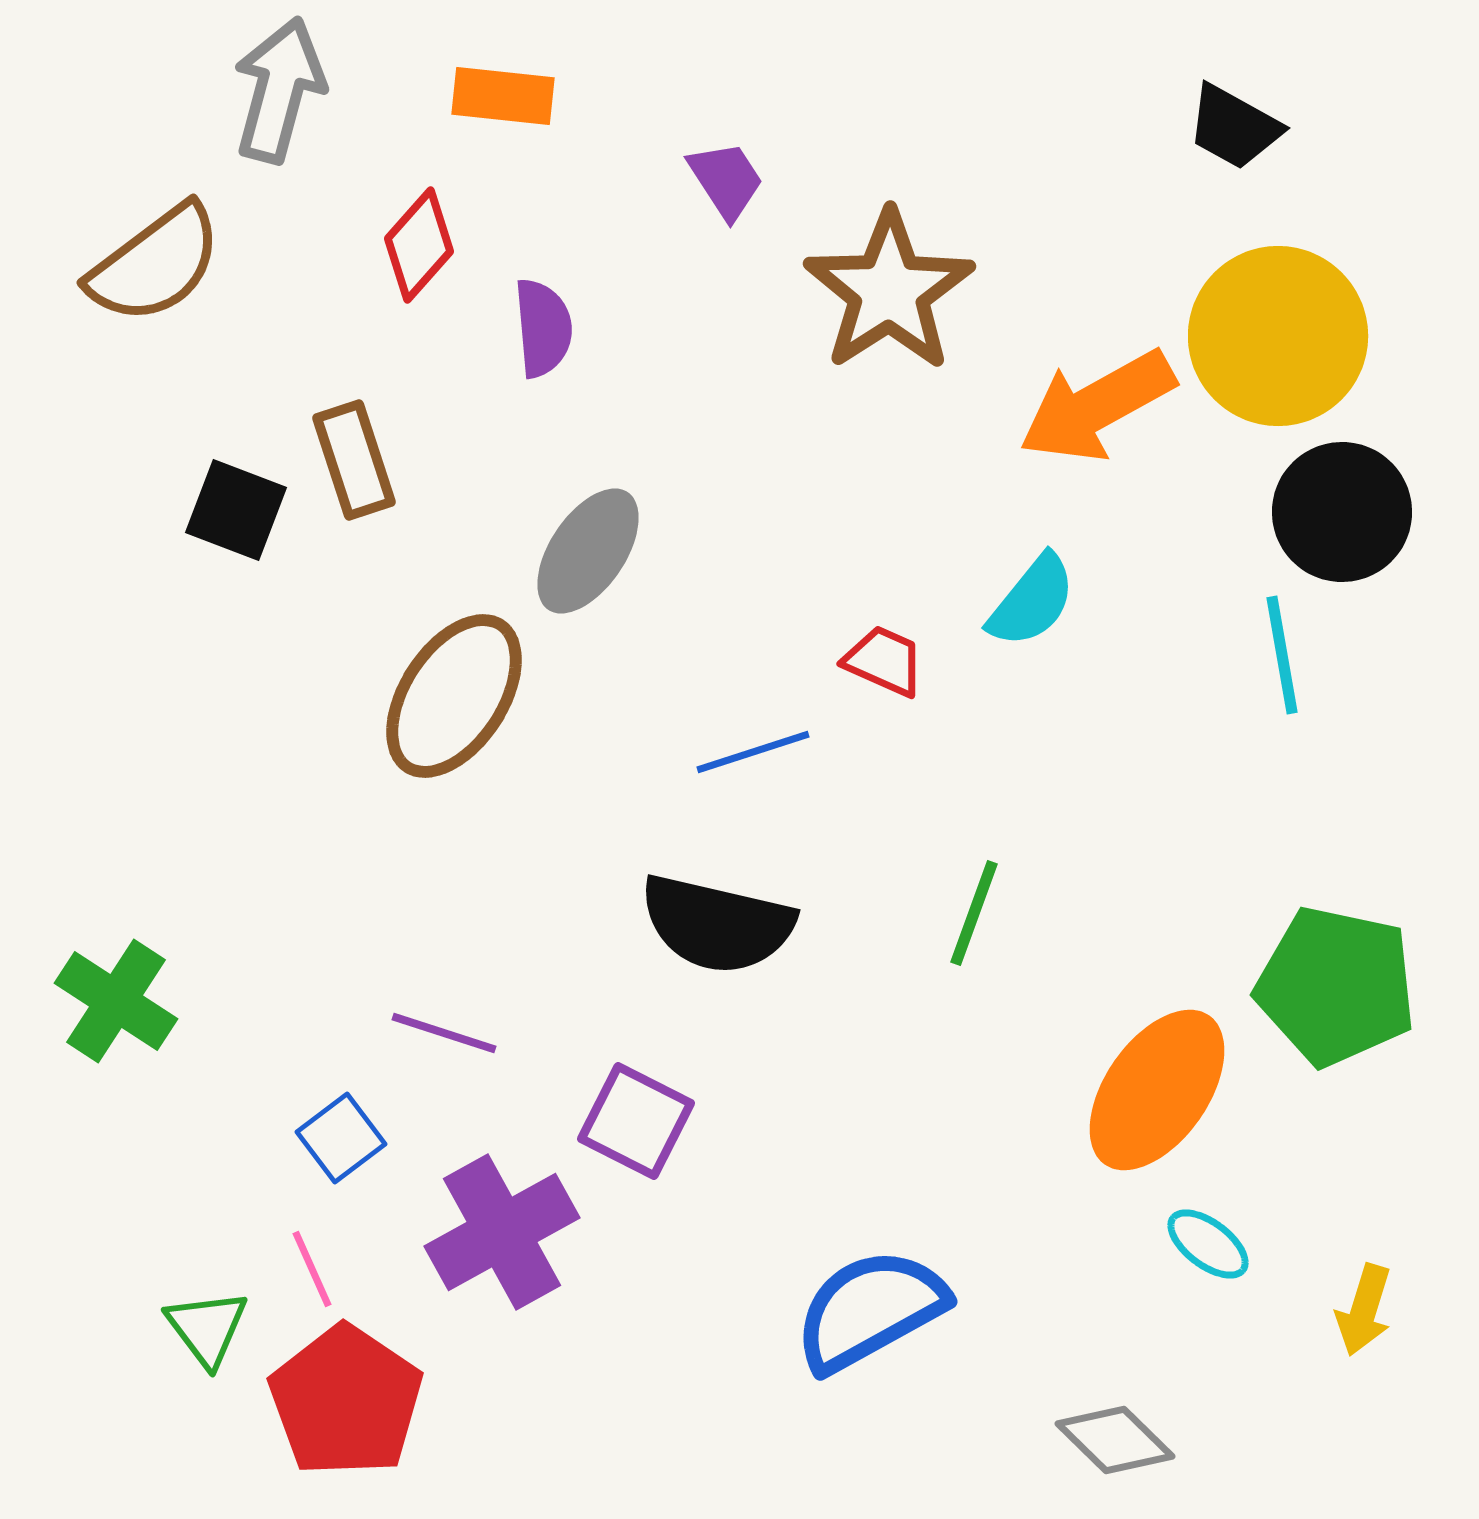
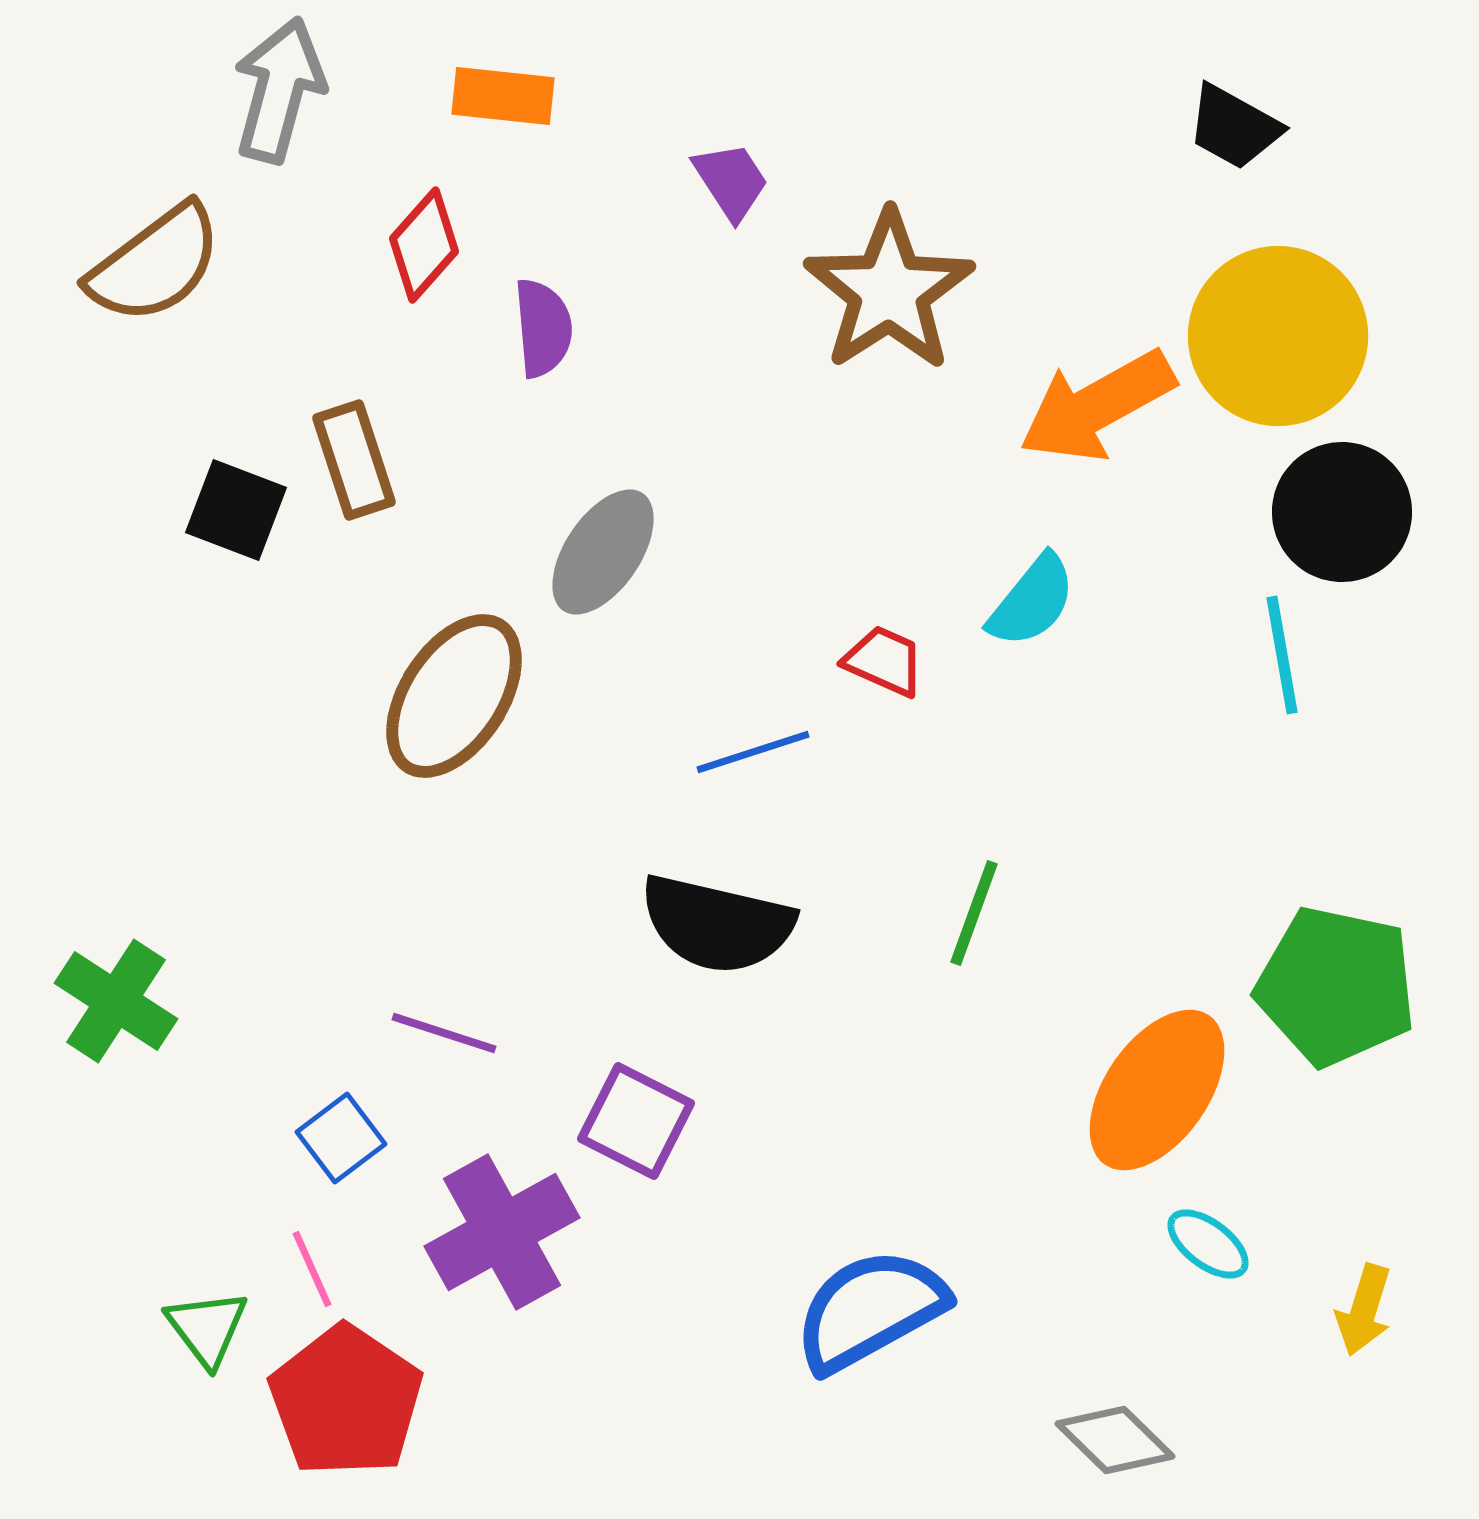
purple trapezoid: moved 5 px right, 1 px down
red diamond: moved 5 px right
gray ellipse: moved 15 px right, 1 px down
